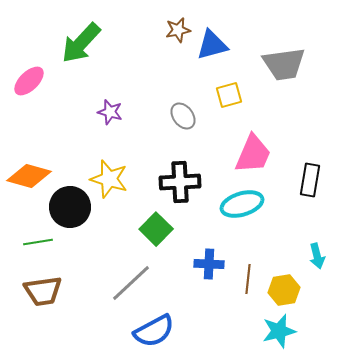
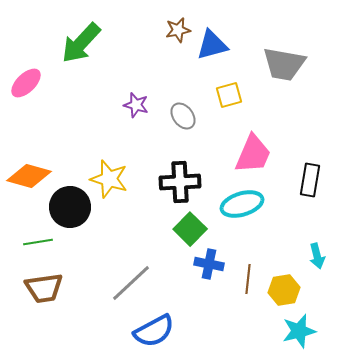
gray trapezoid: rotated 18 degrees clockwise
pink ellipse: moved 3 px left, 2 px down
purple star: moved 26 px right, 7 px up
green square: moved 34 px right
blue cross: rotated 8 degrees clockwise
brown trapezoid: moved 1 px right, 3 px up
cyan star: moved 20 px right
